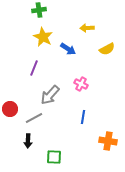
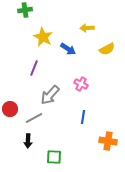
green cross: moved 14 px left
